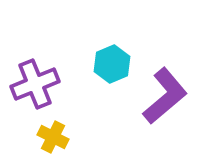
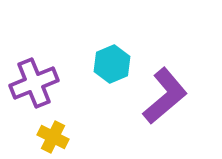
purple cross: moved 1 px left, 1 px up
